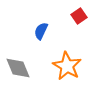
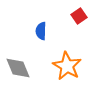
blue semicircle: rotated 24 degrees counterclockwise
